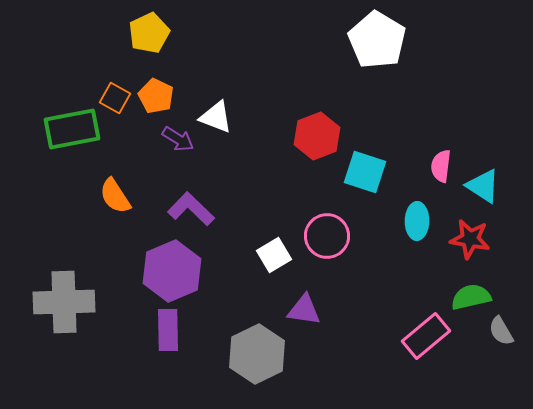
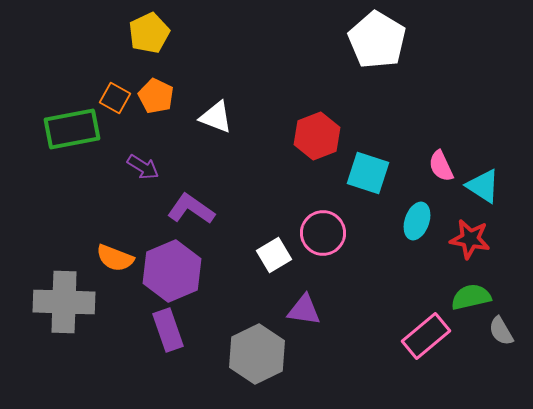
purple arrow: moved 35 px left, 28 px down
pink semicircle: rotated 32 degrees counterclockwise
cyan square: moved 3 px right, 1 px down
orange semicircle: moved 62 px down; rotated 36 degrees counterclockwise
purple L-shape: rotated 9 degrees counterclockwise
cyan ellipse: rotated 18 degrees clockwise
pink circle: moved 4 px left, 3 px up
gray cross: rotated 4 degrees clockwise
purple rectangle: rotated 18 degrees counterclockwise
